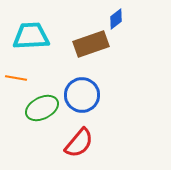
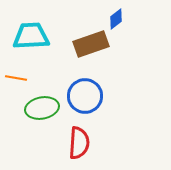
blue circle: moved 3 px right, 1 px down
green ellipse: rotated 16 degrees clockwise
red semicircle: rotated 36 degrees counterclockwise
